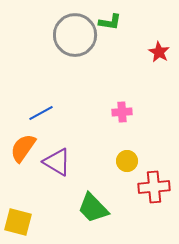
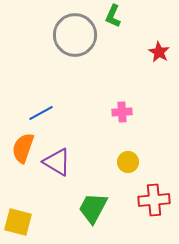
green L-shape: moved 3 px right, 6 px up; rotated 105 degrees clockwise
orange semicircle: rotated 16 degrees counterclockwise
yellow circle: moved 1 px right, 1 px down
red cross: moved 13 px down
green trapezoid: rotated 72 degrees clockwise
